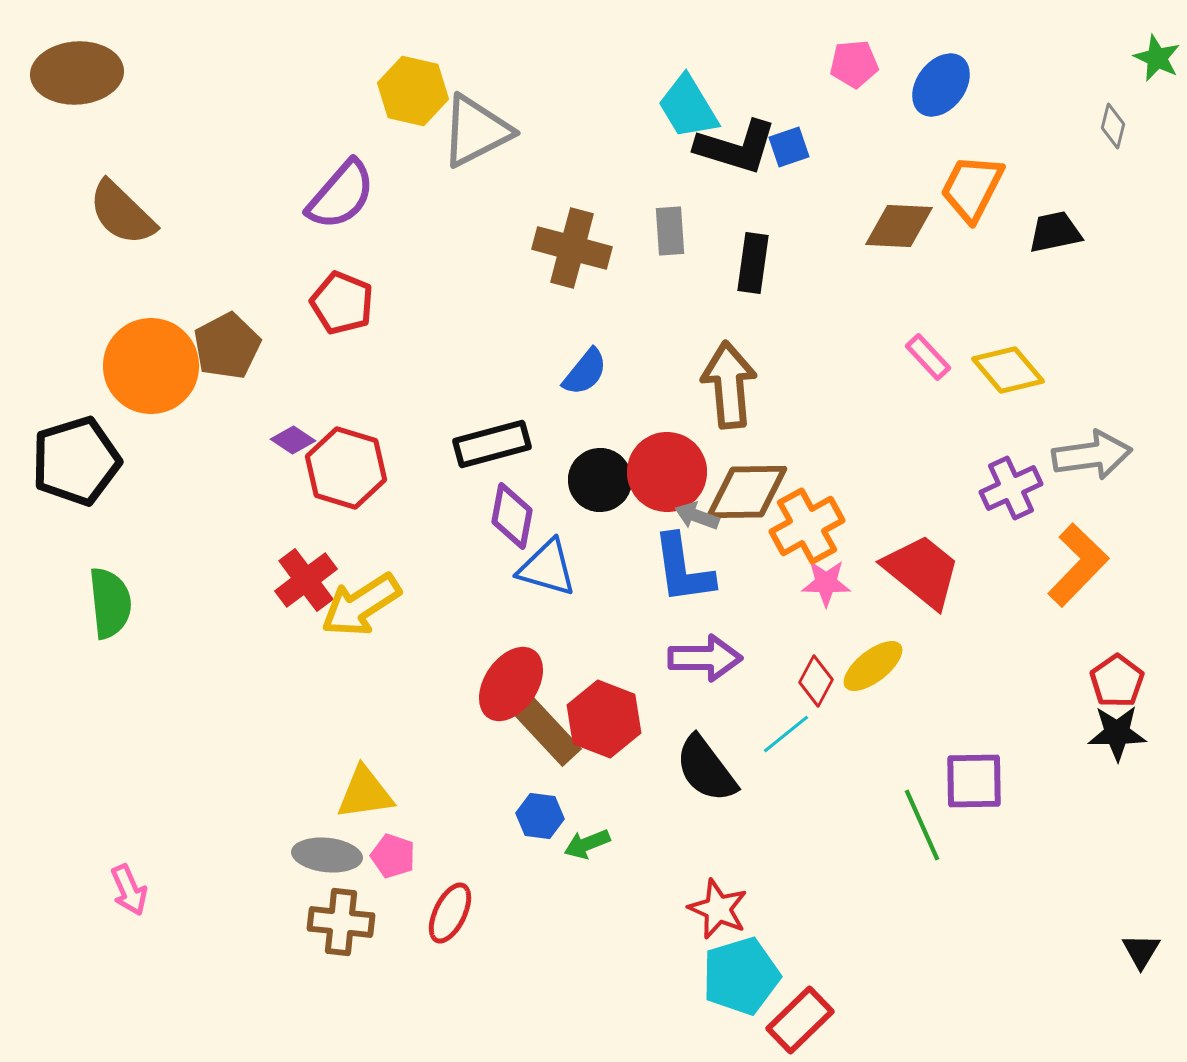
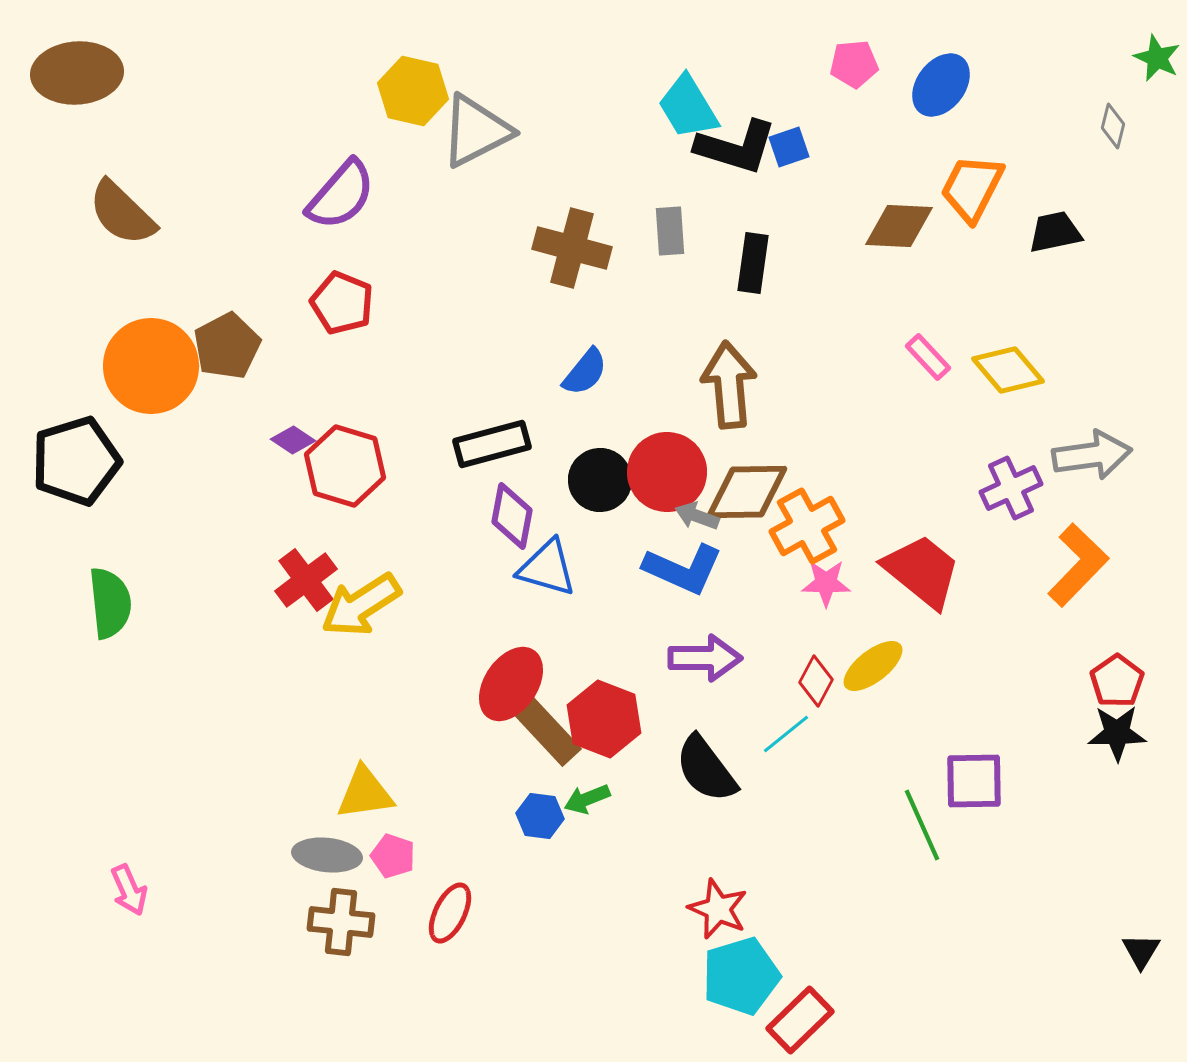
red hexagon at (346, 468): moved 1 px left, 2 px up
blue L-shape at (683, 569): rotated 58 degrees counterclockwise
green arrow at (587, 844): moved 45 px up
